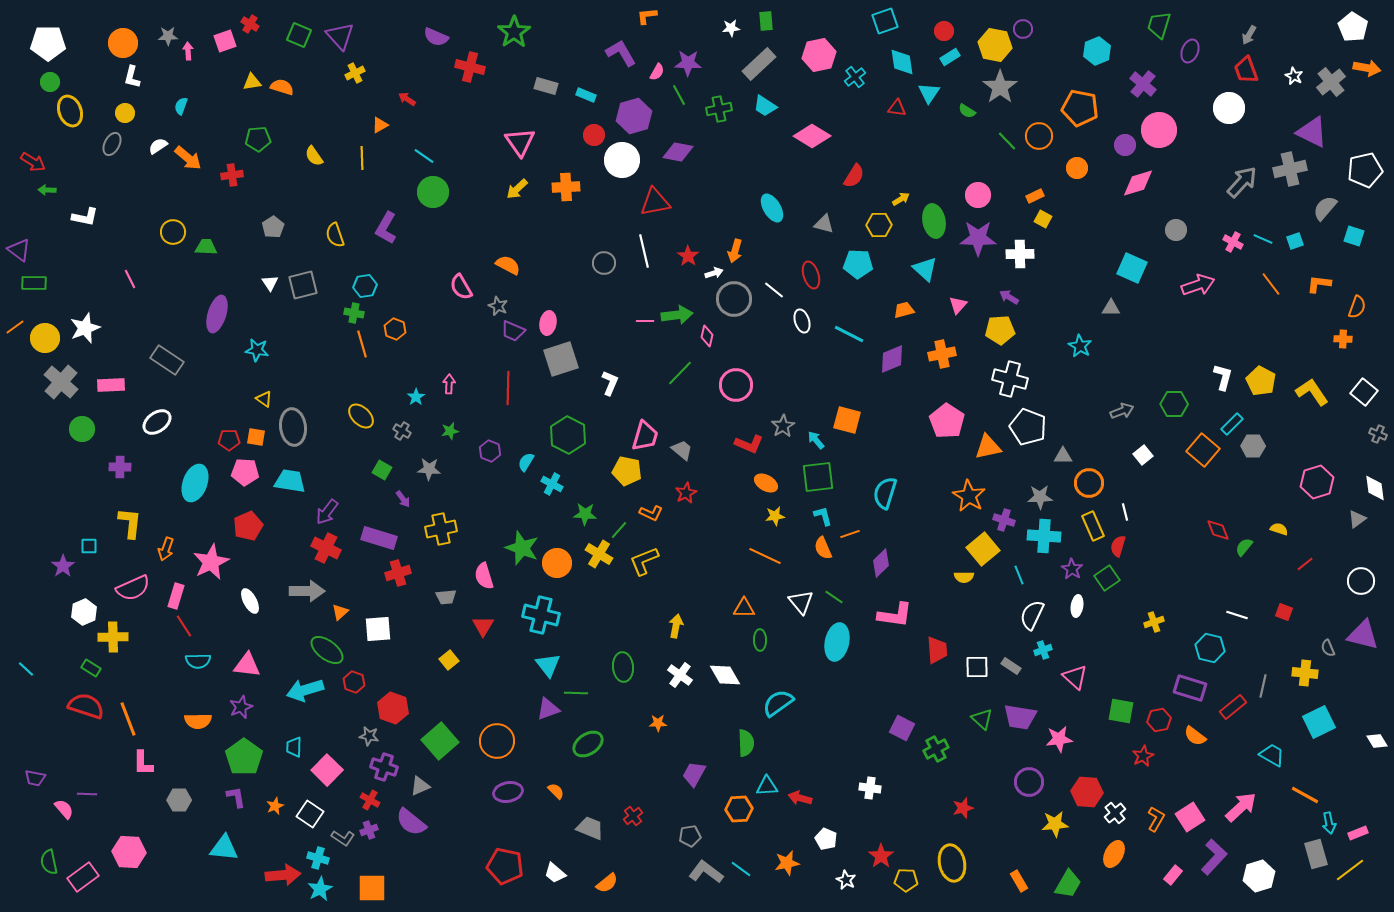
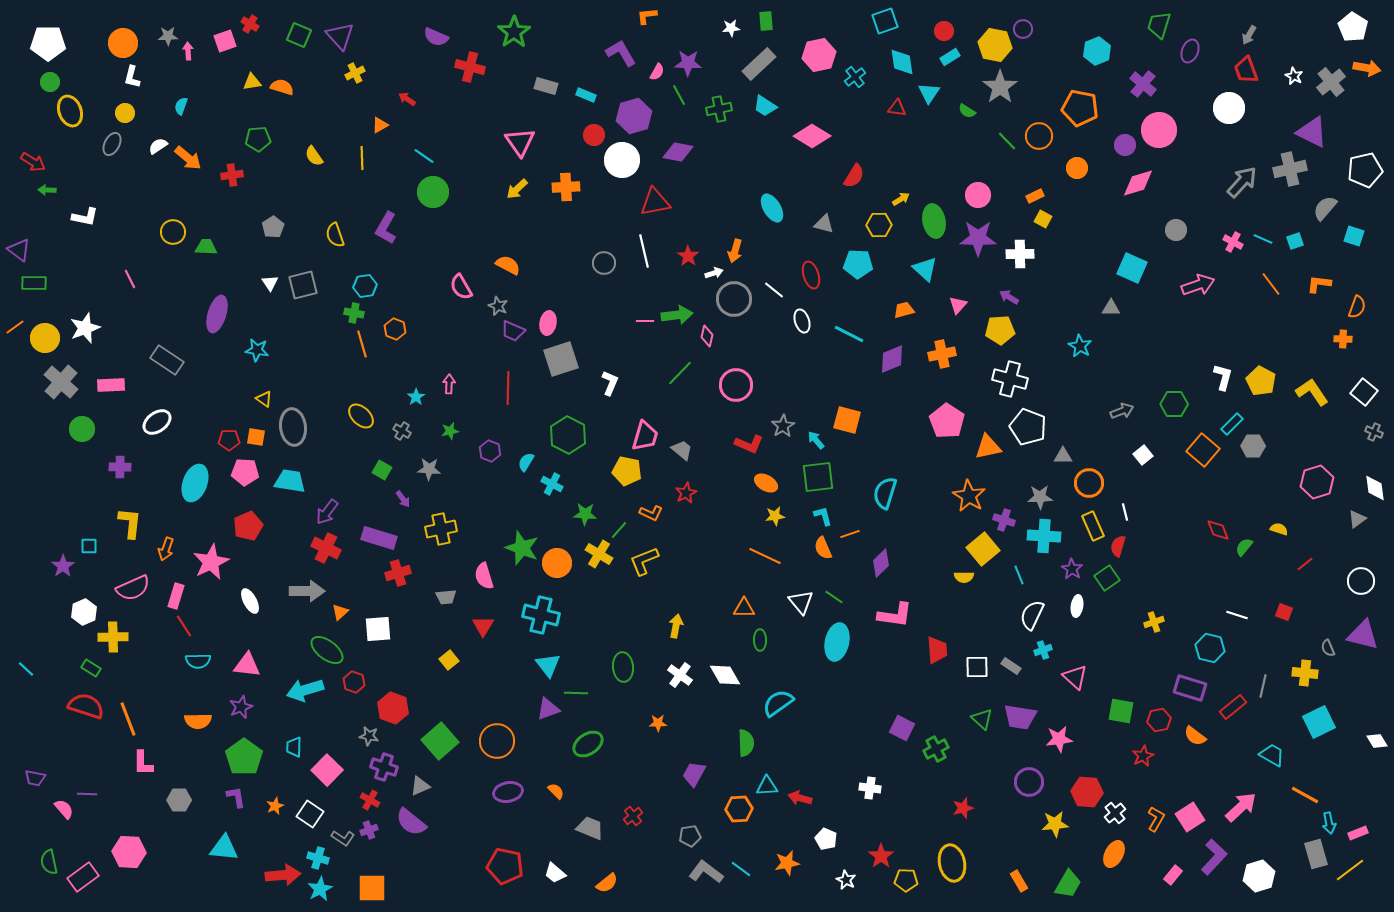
gray cross at (1378, 434): moved 4 px left, 2 px up
